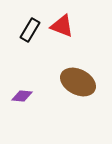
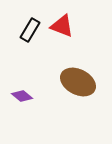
purple diamond: rotated 35 degrees clockwise
